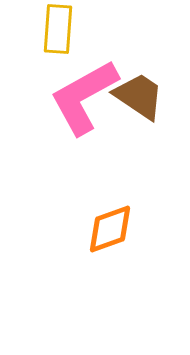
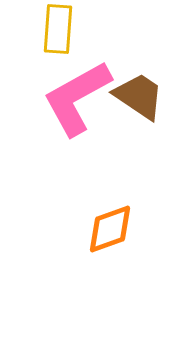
pink L-shape: moved 7 px left, 1 px down
